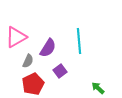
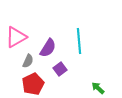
purple square: moved 2 px up
